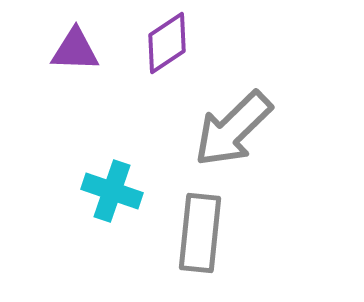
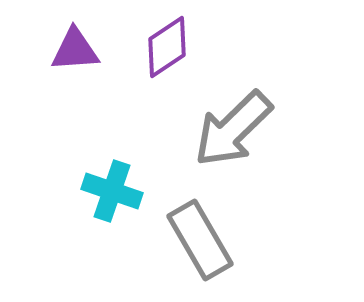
purple diamond: moved 4 px down
purple triangle: rotated 6 degrees counterclockwise
gray rectangle: moved 7 px down; rotated 36 degrees counterclockwise
